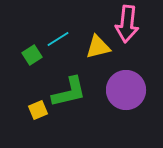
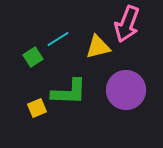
pink arrow: rotated 15 degrees clockwise
green square: moved 1 px right, 2 px down
green L-shape: rotated 15 degrees clockwise
yellow square: moved 1 px left, 2 px up
